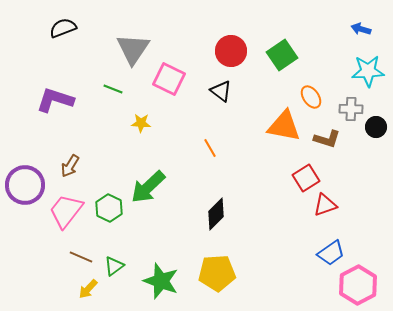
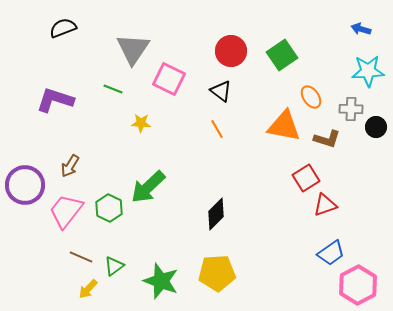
orange line: moved 7 px right, 19 px up
